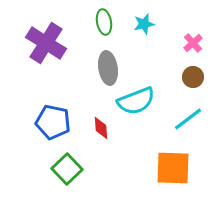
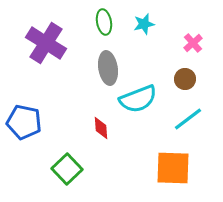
brown circle: moved 8 px left, 2 px down
cyan semicircle: moved 2 px right, 2 px up
blue pentagon: moved 29 px left
